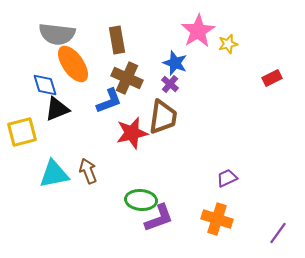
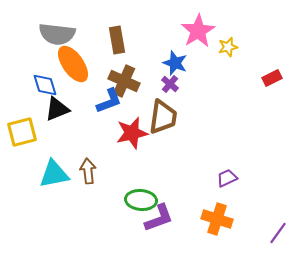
yellow star: moved 3 px down
brown cross: moved 3 px left, 3 px down
brown arrow: rotated 15 degrees clockwise
